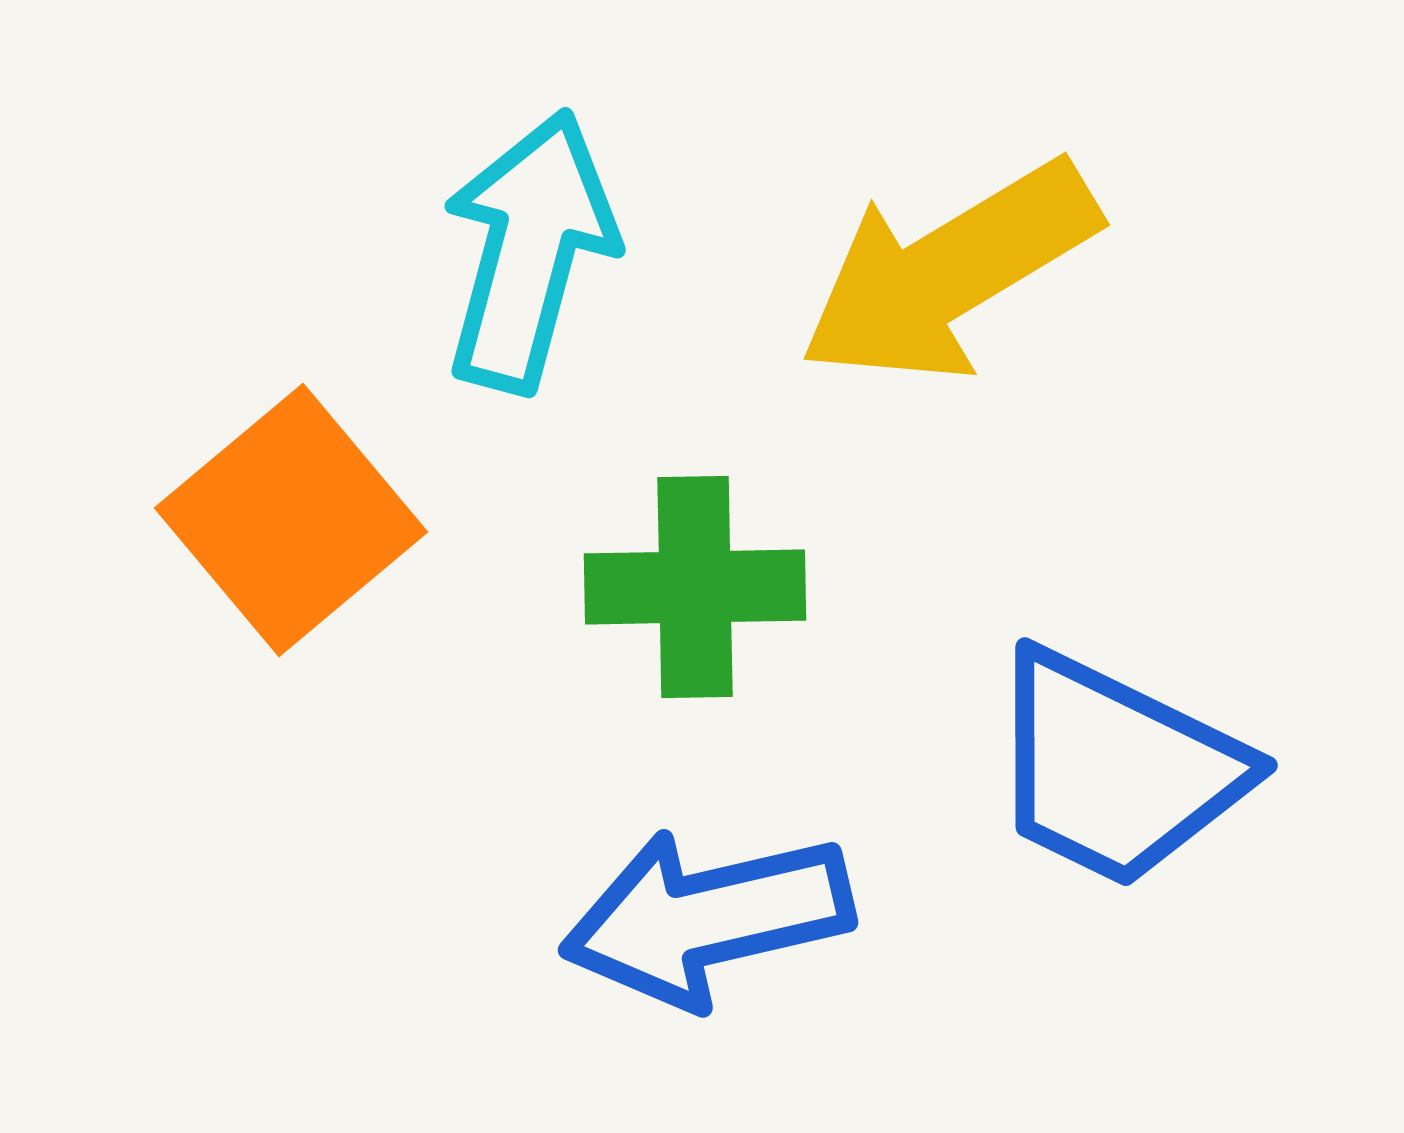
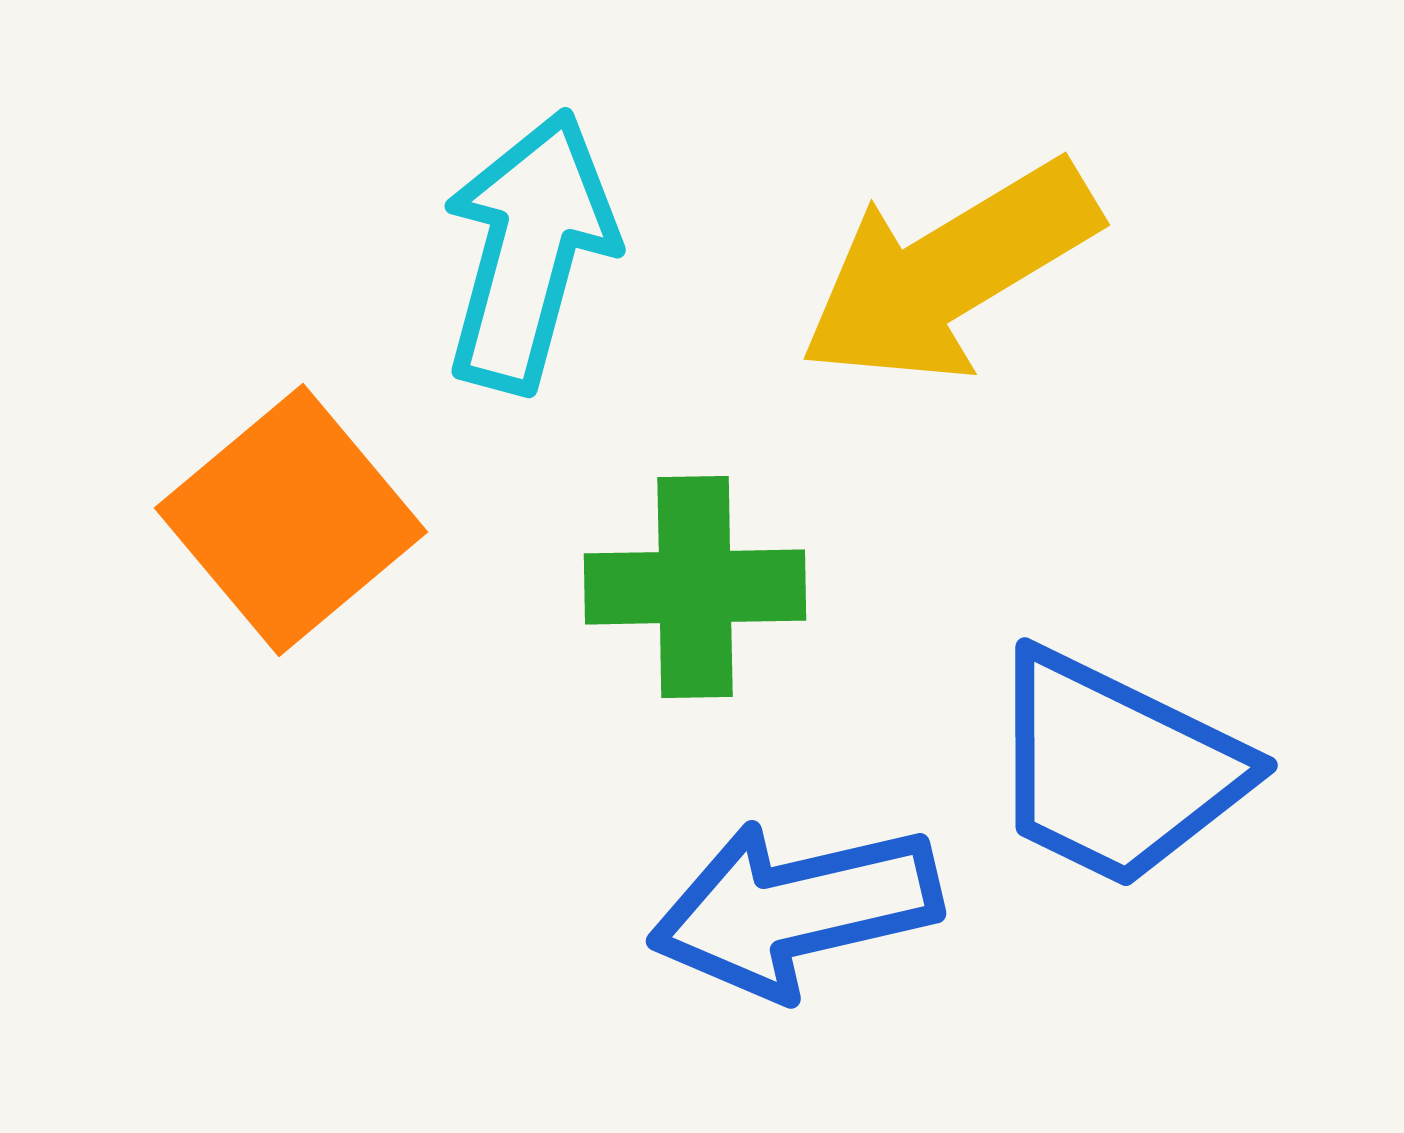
blue arrow: moved 88 px right, 9 px up
